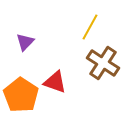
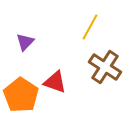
brown cross: moved 2 px right, 4 px down
